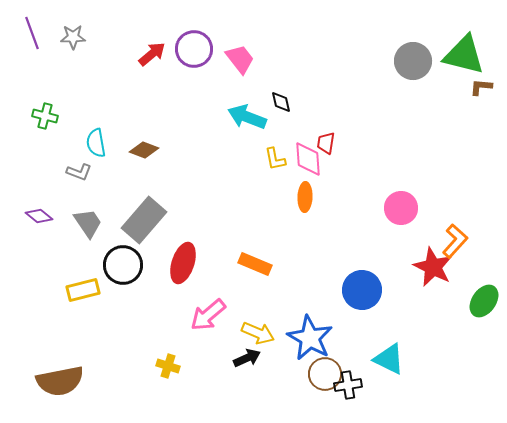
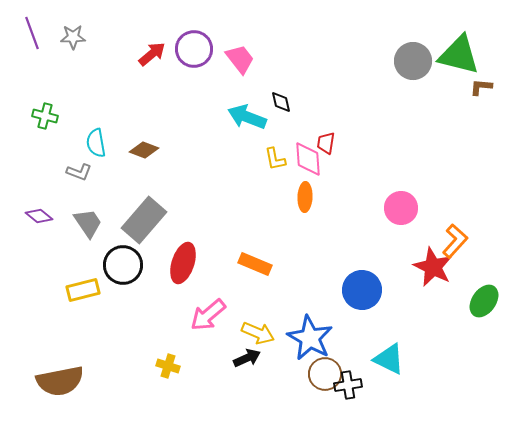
green triangle: moved 5 px left
